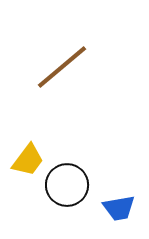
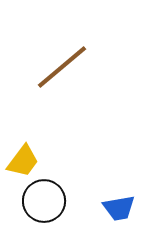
yellow trapezoid: moved 5 px left, 1 px down
black circle: moved 23 px left, 16 px down
